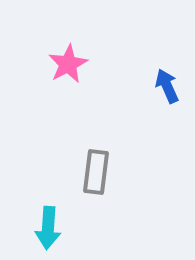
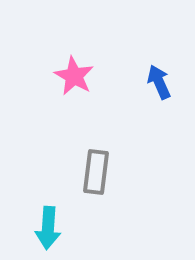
pink star: moved 6 px right, 12 px down; rotated 15 degrees counterclockwise
blue arrow: moved 8 px left, 4 px up
